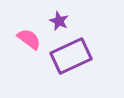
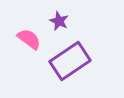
purple rectangle: moved 1 px left, 5 px down; rotated 9 degrees counterclockwise
